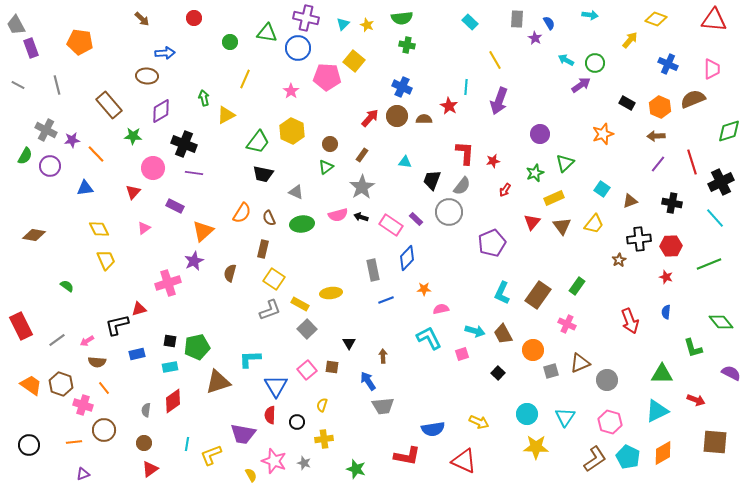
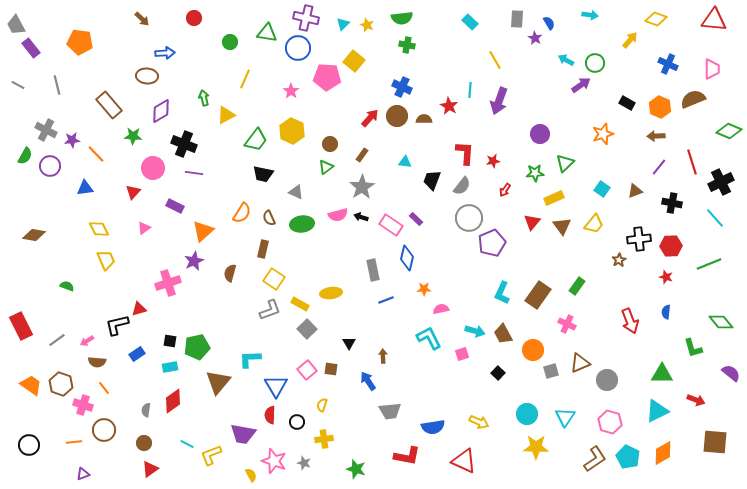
purple rectangle at (31, 48): rotated 18 degrees counterclockwise
cyan line at (466, 87): moved 4 px right, 3 px down
green diamond at (729, 131): rotated 40 degrees clockwise
green trapezoid at (258, 142): moved 2 px left, 2 px up
purple line at (658, 164): moved 1 px right, 3 px down
green star at (535, 173): rotated 18 degrees clockwise
brown triangle at (630, 201): moved 5 px right, 10 px up
gray circle at (449, 212): moved 20 px right, 6 px down
blue diamond at (407, 258): rotated 30 degrees counterclockwise
green semicircle at (67, 286): rotated 16 degrees counterclockwise
blue rectangle at (137, 354): rotated 21 degrees counterclockwise
brown square at (332, 367): moved 1 px left, 2 px down
purple semicircle at (731, 373): rotated 12 degrees clockwise
brown triangle at (218, 382): rotated 32 degrees counterclockwise
gray trapezoid at (383, 406): moved 7 px right, 5 px down
blue semicircle at (433, 429): moved 2 px up
cyan line at (187, 444): rotated 72 degrees counterclockwise
